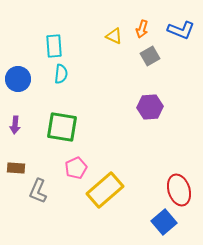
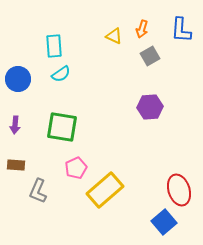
blue L-shape: rotated 72 degrees clockwise
cyan semicircle: rotated 48 degrees clockwise
brown rectangle: moved 3 px up
